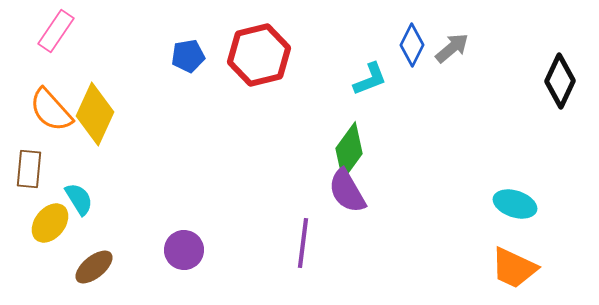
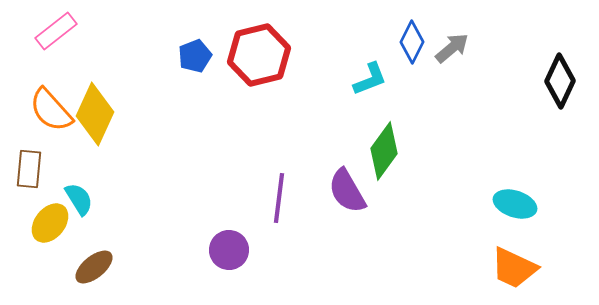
pink rectangle: rotated 18 degrees clockwise
blue diamond: moved 3 px up
blue pentagon: moved 7 px right; rotated 12 degrees counterclockwise
green diamond: moved 35 px right
purple line: moved 24 px left, 45 px up
purple circle: moved 45 px right
